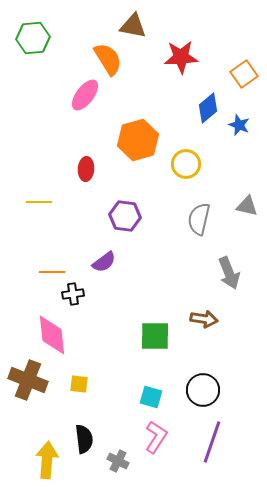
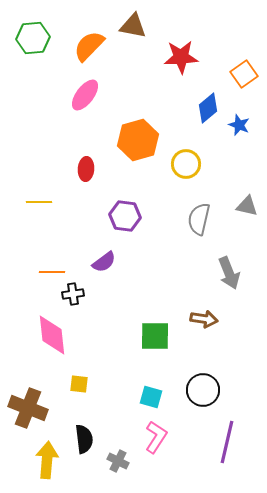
orange semicircle: moved 19 px left, 13 px up; rotated 104 degrees counterclockwise
brown cross: moved 28 px down
purple line: moved 15 px right; rotated 6 degrees counterclockwise
